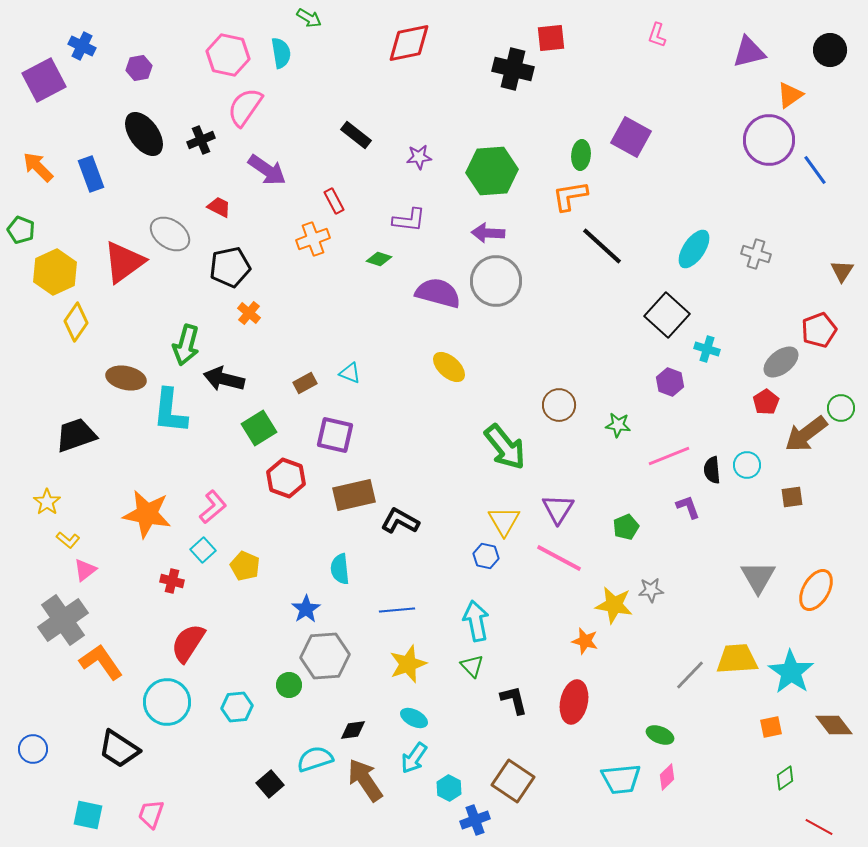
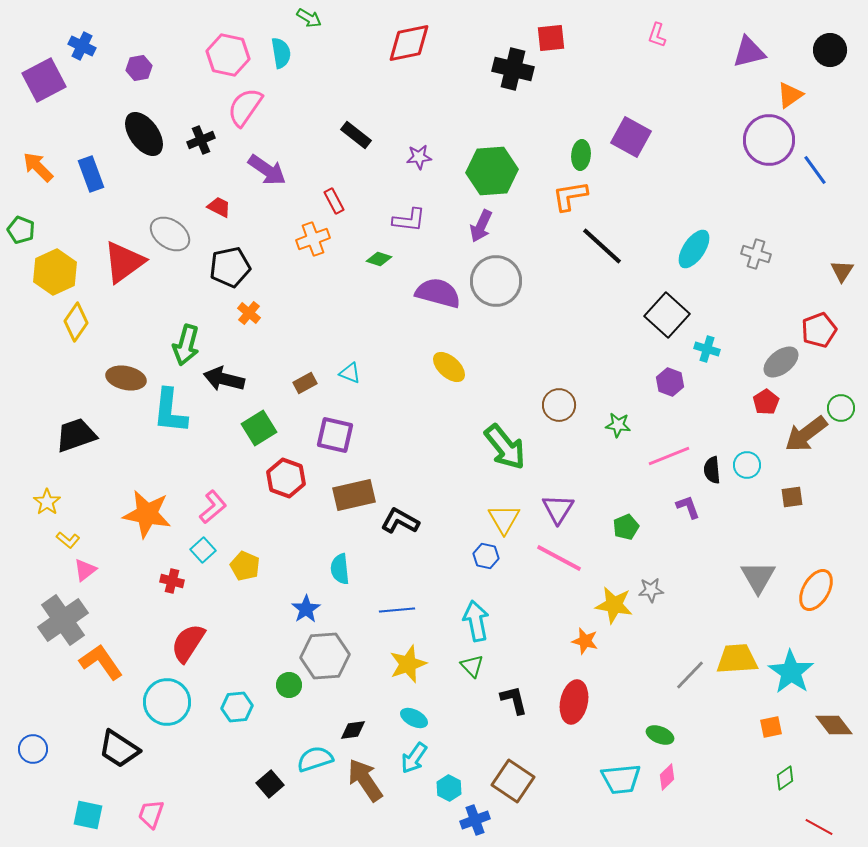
purple arrow at (488, 233): moved 7 px left, 7 px up; rotated 68 degrees counterclockwise
yellow triangle at (504, 521): moved 2 px up
